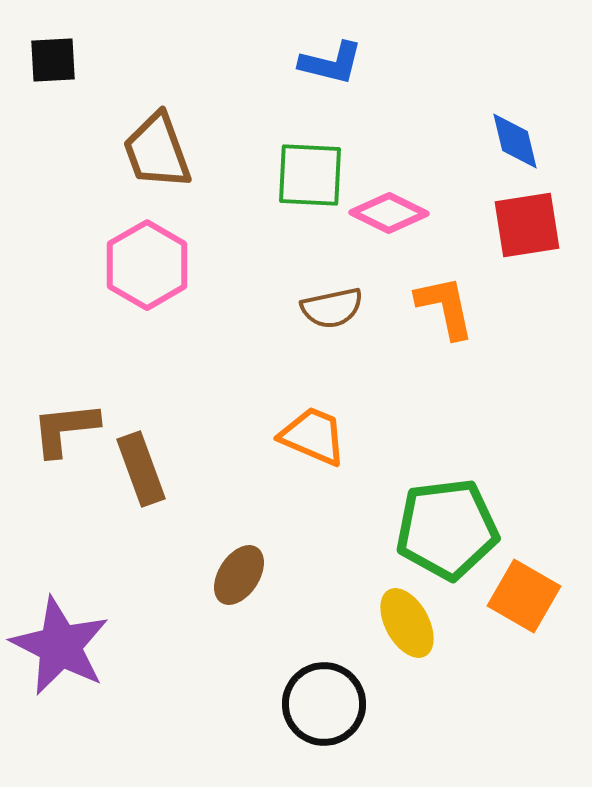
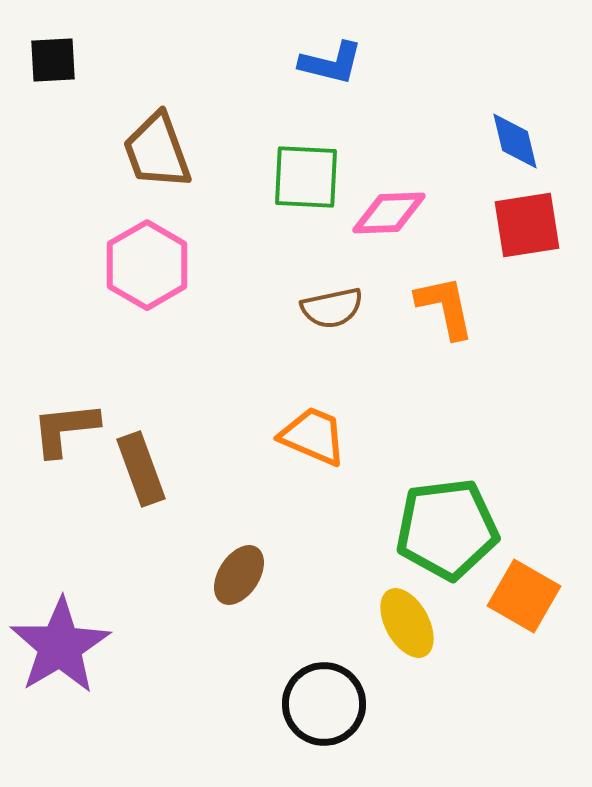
green square: moved 4 px left, 2 px down
pink diamond: rotated 28 degrees counterclockwise
purple star: rotated 14 degrees clockwise
